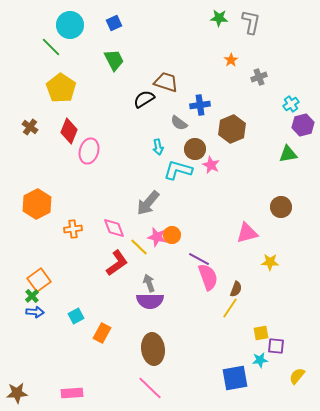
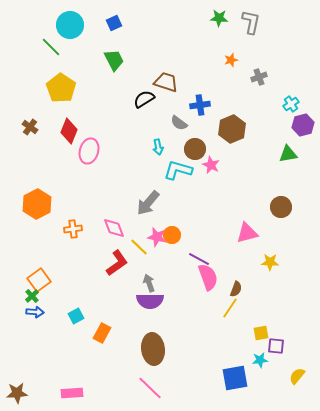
orange star at (231, 60): rotated 16 degrees clockwise
